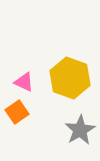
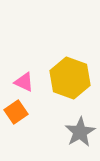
orange square: moved 1 px left
gray star: moved 2 px down
